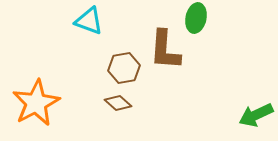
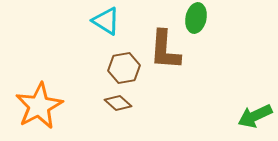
cyan triangle: moved 17 px right; rotated 12 degrees clockwise
orange star: moved 3 px right, 3 px down
green arrow: moved 1 px left, 1 px down
